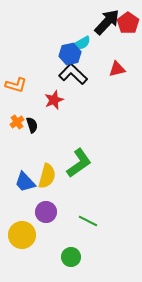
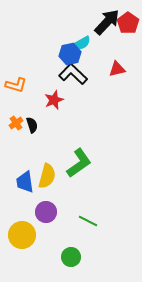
orange cross: moved 1 px left, 1 px down
blue trapezoid: rotated 35 degrees clockwise
